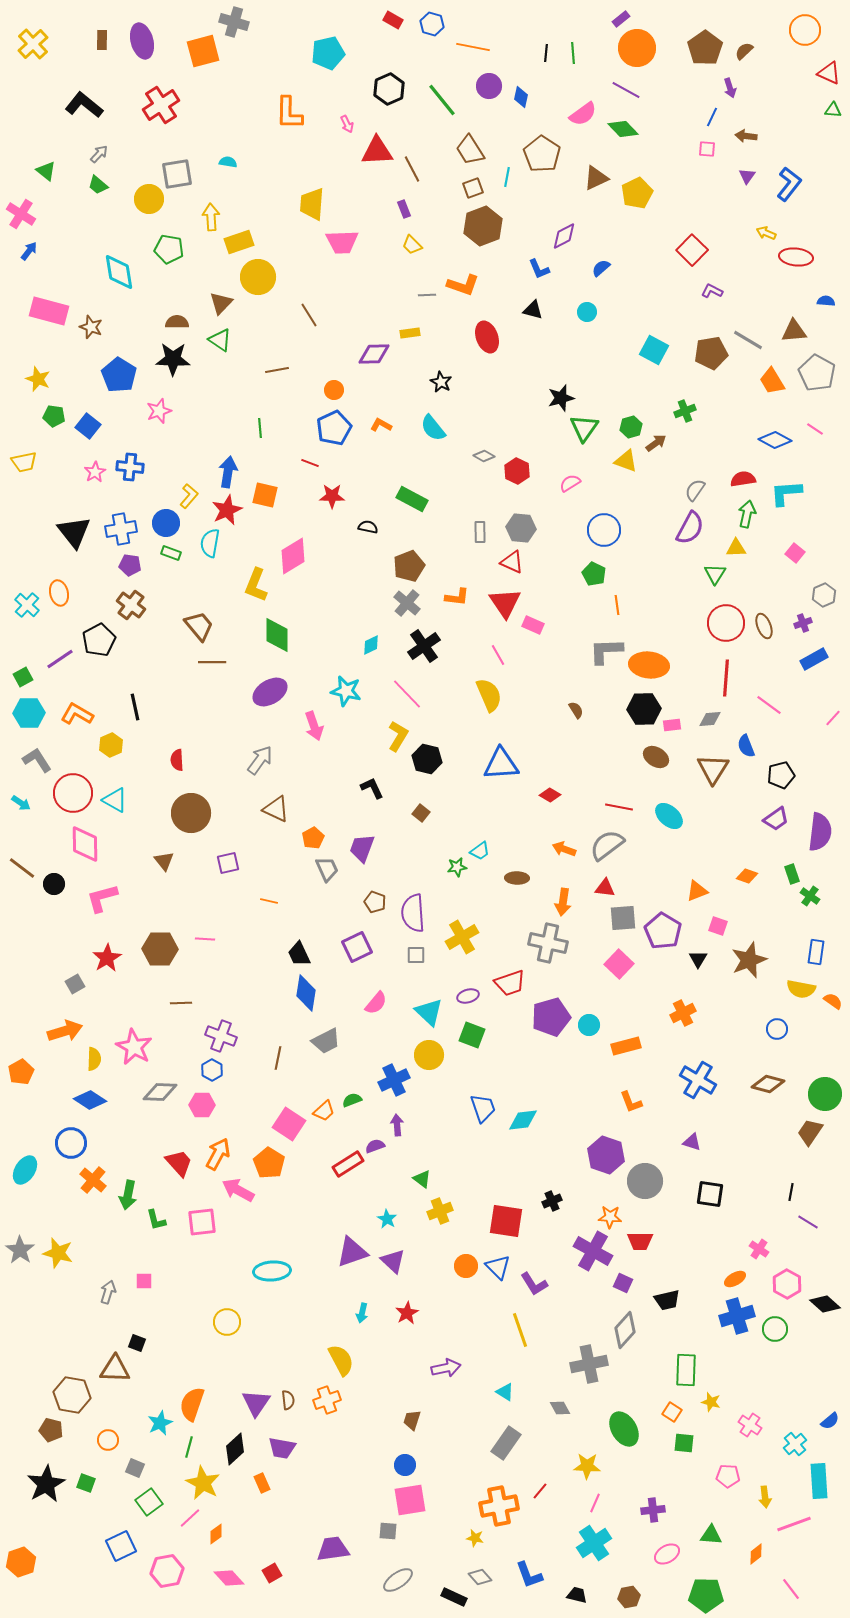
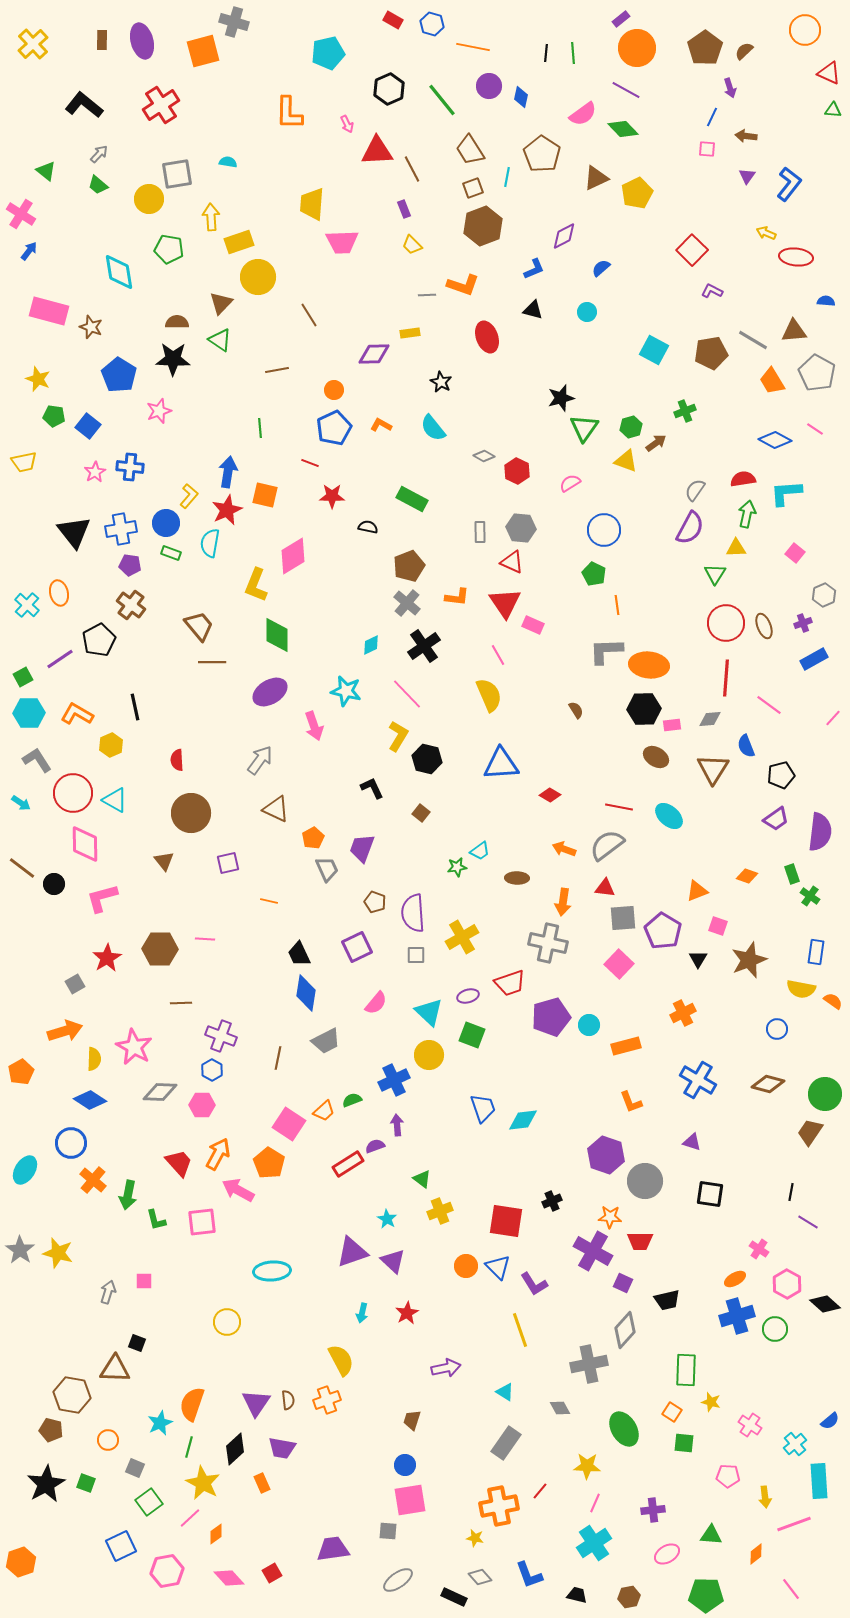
blue L-shape at (539, 269): moved 5 px left; rotated 90 degrees counterclockwise
gray line at (748, 340): moved 5 px right
